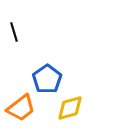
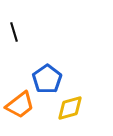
orange trapezoid: moved 1 px left, 3 px up
